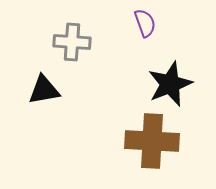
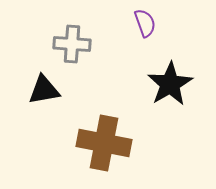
gray cross: moved 2 px down
black star: rotated 9 degrees counterclockwise
brown cross: moved 48 px left, 2 px down; rotated 8 degrees clockwise
